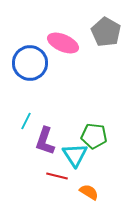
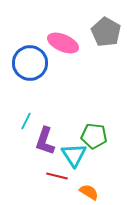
cyan triangle: moved 1 px left
